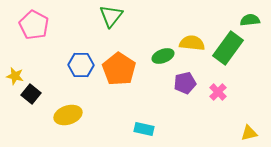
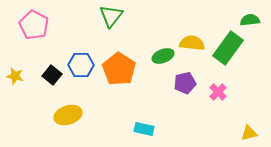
black square: moved 21 px right, 19 px up
